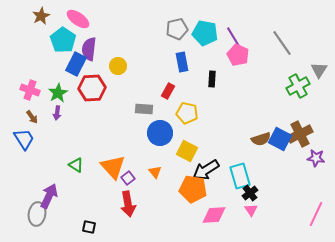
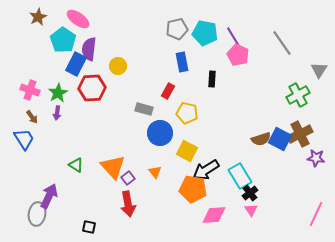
brown star at (41, 16): moved 3 px left, 1 px down
green cross at (298, 86): moved 9 px down
gray rectangle at (144, 109): rotated 12 degrees clockwise
cyan rectangle at (240, 176): rotated 15 degrees counterclockwise
